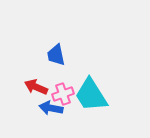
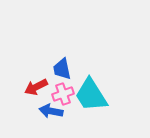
blue trapezoid: moved 6 px right, 14 px down
red arrow: rotated 50 degrees counterclockwise
blue arrow: moved 3 px down
